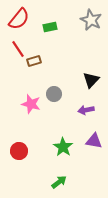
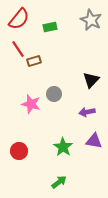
purple arrow: moved 1 px right, 2 px down
